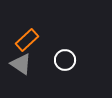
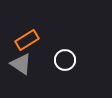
orange rectangle: rotated 10 degrees clockwise
